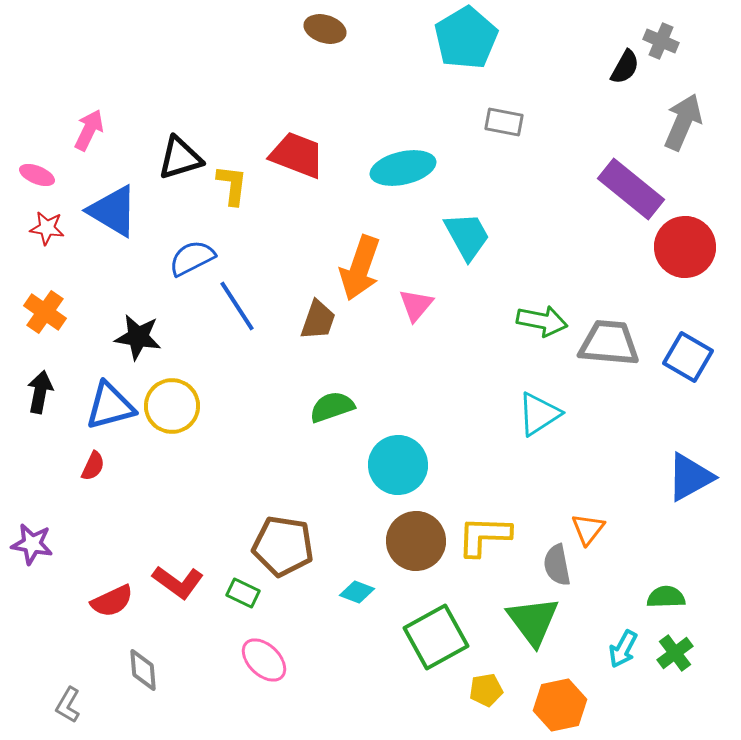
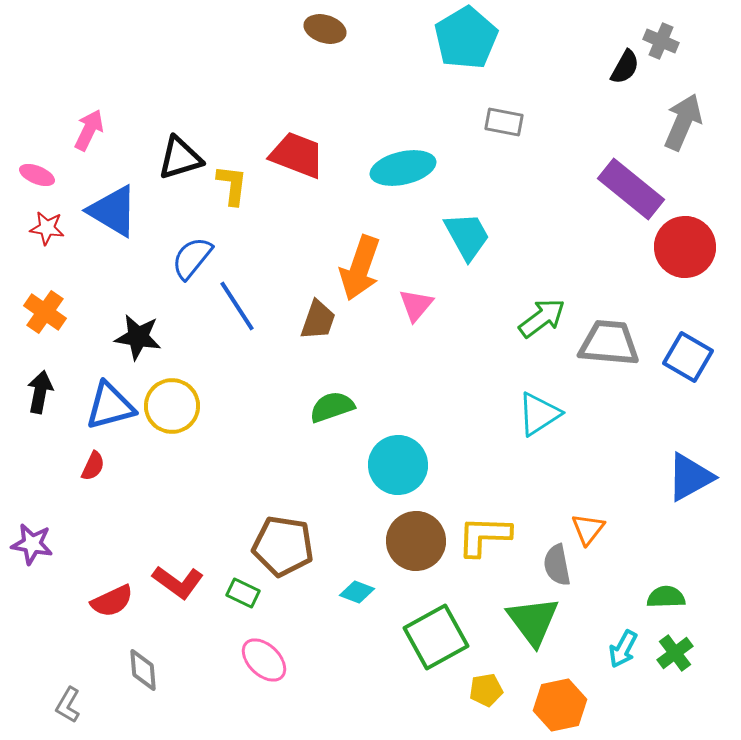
blue semicircle at (192, 258): rotated 24 degrees counterclockwise
green arrow at (542, 321): moved 3 px up; rotated 48 degrees counterclockwise
